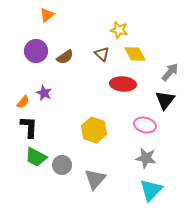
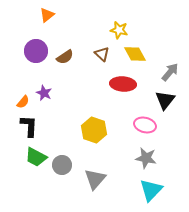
black L-shape: moved 1 px up
